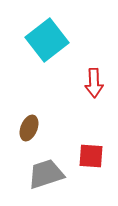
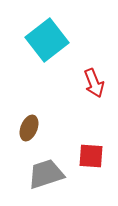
red arrow: rotated 20 degrees counterclockwise
